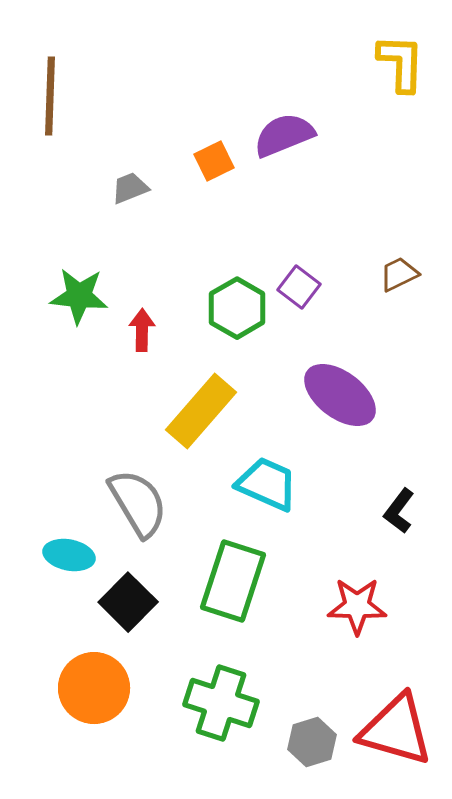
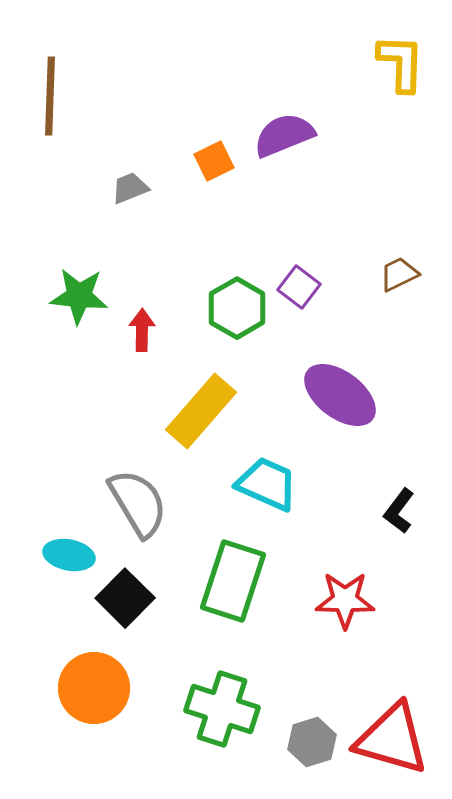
black square: moved 3 px left, 4 px up
red star: moved 12 px left, 6 px up
green cross: moved 1 px right, 6 px down
red triangle: moved 4 px left, 9 px down
